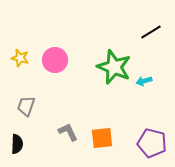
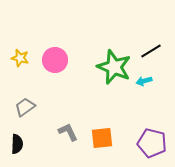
black line: moved 19 px down
gray trapezoid: moved 1 px left, 1 px down; rotated 35 degrees clockwise
